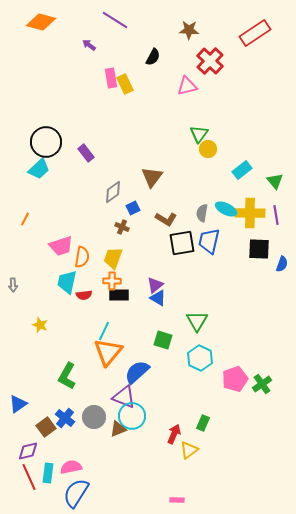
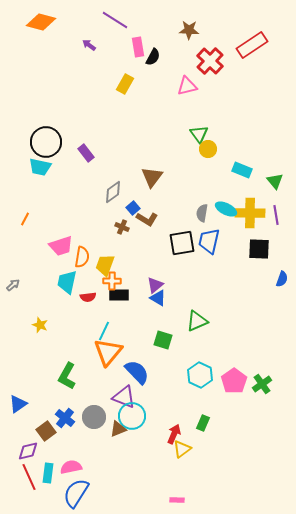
red rectangle at (255, 33): moved 3 px left, 12 px down
pink rectangle at (111, 78): moved 27 px right, 31 px up
yellow rectangle at (125, 84): rotated 54 degrees clockwise
green triangle at (199, 134): rotated 12 degrees counterclockwise
cyan trapezoid at (39, 169): moved 1 px right, 2 px up; rotated 55 degrees clockwise
cyan rectangle at (242, 170): rotated 60 degrees clockwise
blue square at (133, 208): rotated 16 degrees counterclockwise
brown L-shape at (166, 219): moved 19 px left
yellow trapezoid at (113, 258): moved 8 px left, 7 px down
blue semicircle at (282, 264): moved 15 px down
gray arrow at (13, 285): rotated 128 degrees counterclockwise
red semicircle at (84, 295): moved 4 px right, 2 px down
green triangle at (197, 321): rotated 35 degrees clockwise
cyan hexagon at (200, 358): moved 17 px down
blue semicircle at (137, 372): rotated 88 degrees clockwise
pink pentagon at (235, 379): moved 1 px left, 2 px down; rotated 15 degrees counterclockwise
brown square at (46, 427): moved 4 px down
yellow triangle at (189, 450): moved 7 px left, 1 px up
